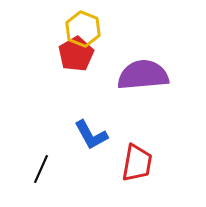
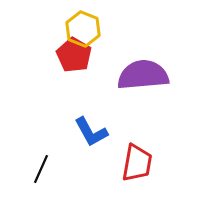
red pentagon: moved 2 px left, 1 px down; rotated 12 degrees counterclockwise
blue L-shape: moved 3 px up
